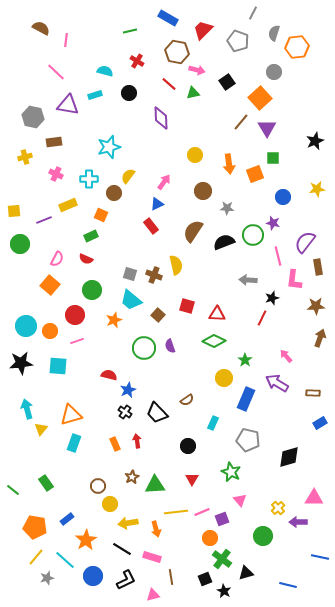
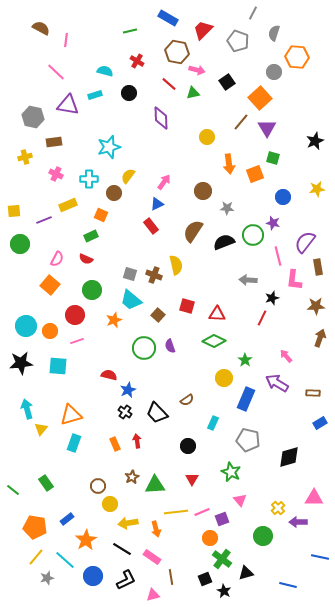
orange hexagon at (297, 47): moved 10 px down; rotated 10 degrees clockwise
yellow circle at (195, 155): moved 12 px right, 18 px up
green square at (273, 158): rotated 16 degrees clockwise
pink rectangle at (152, 557): rotated 18 degrees clockwise
